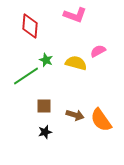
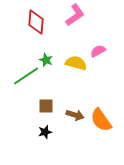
pink L-shape: rotated 55 degrees counterclockwise
red diamond: moved 6 px right, 4 px up
brown square: moved 2 px right
